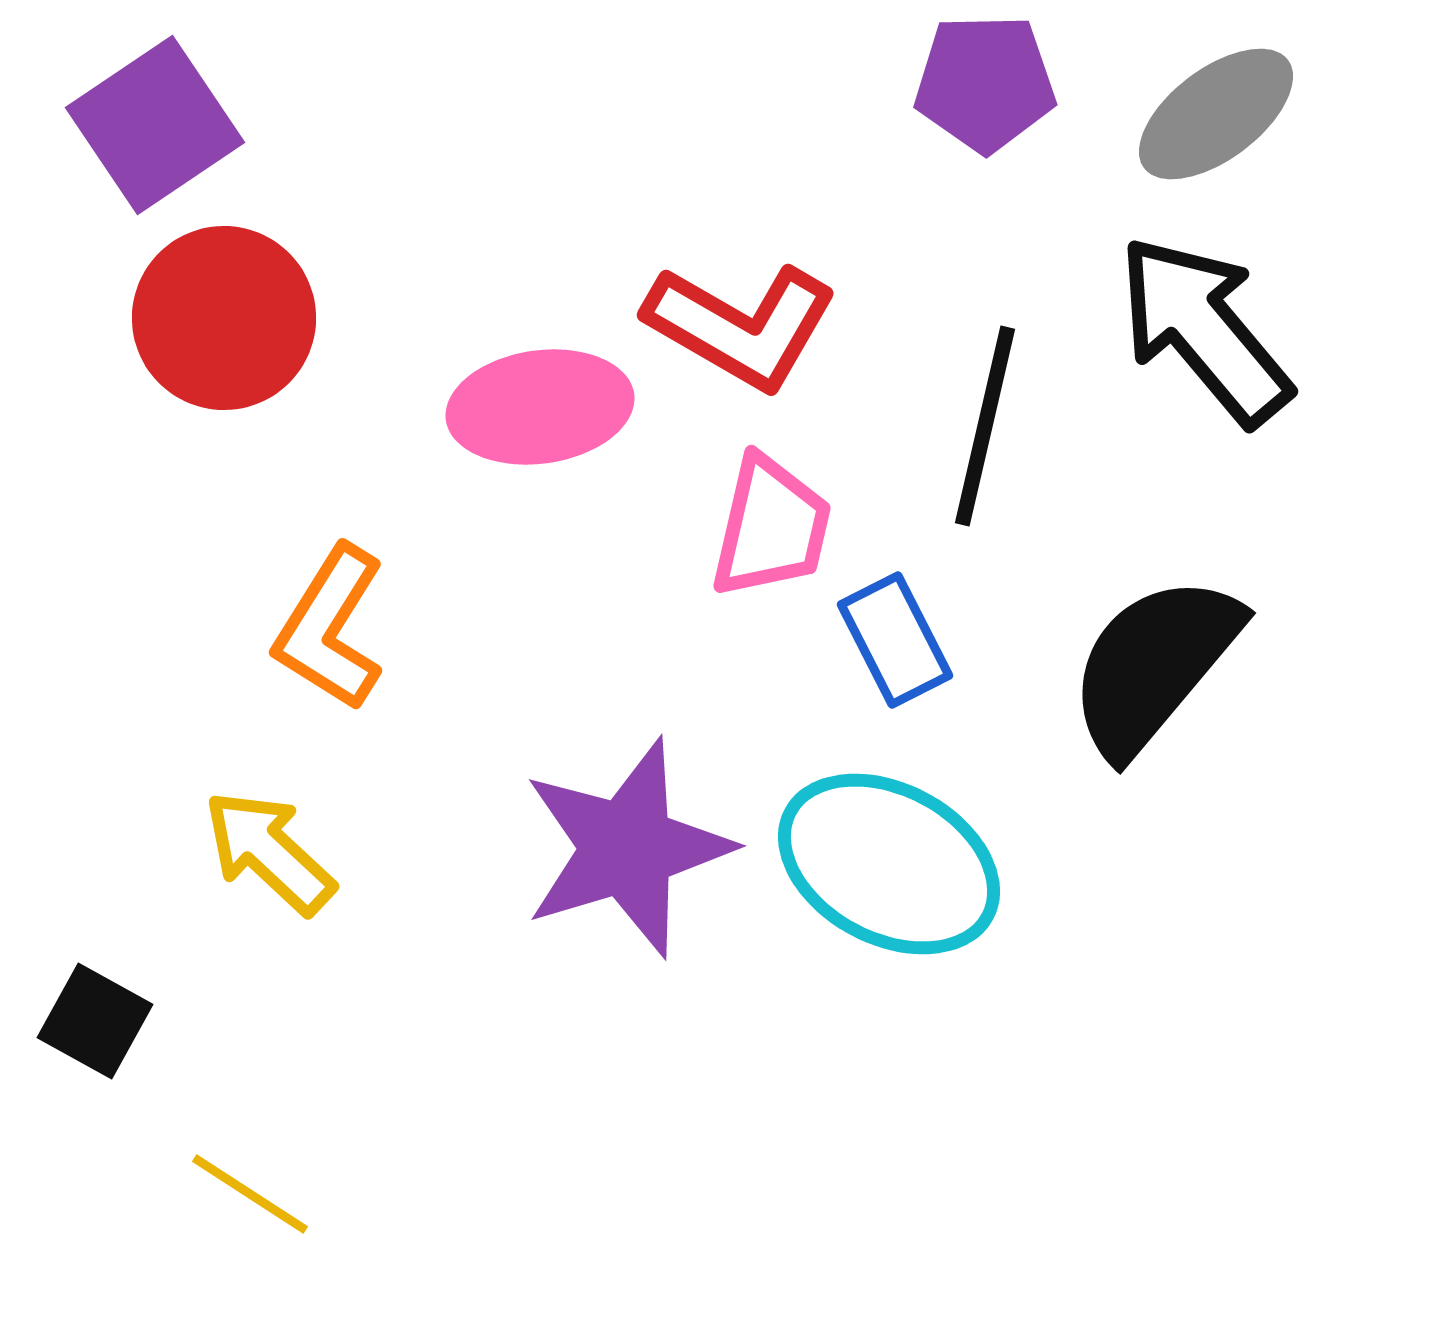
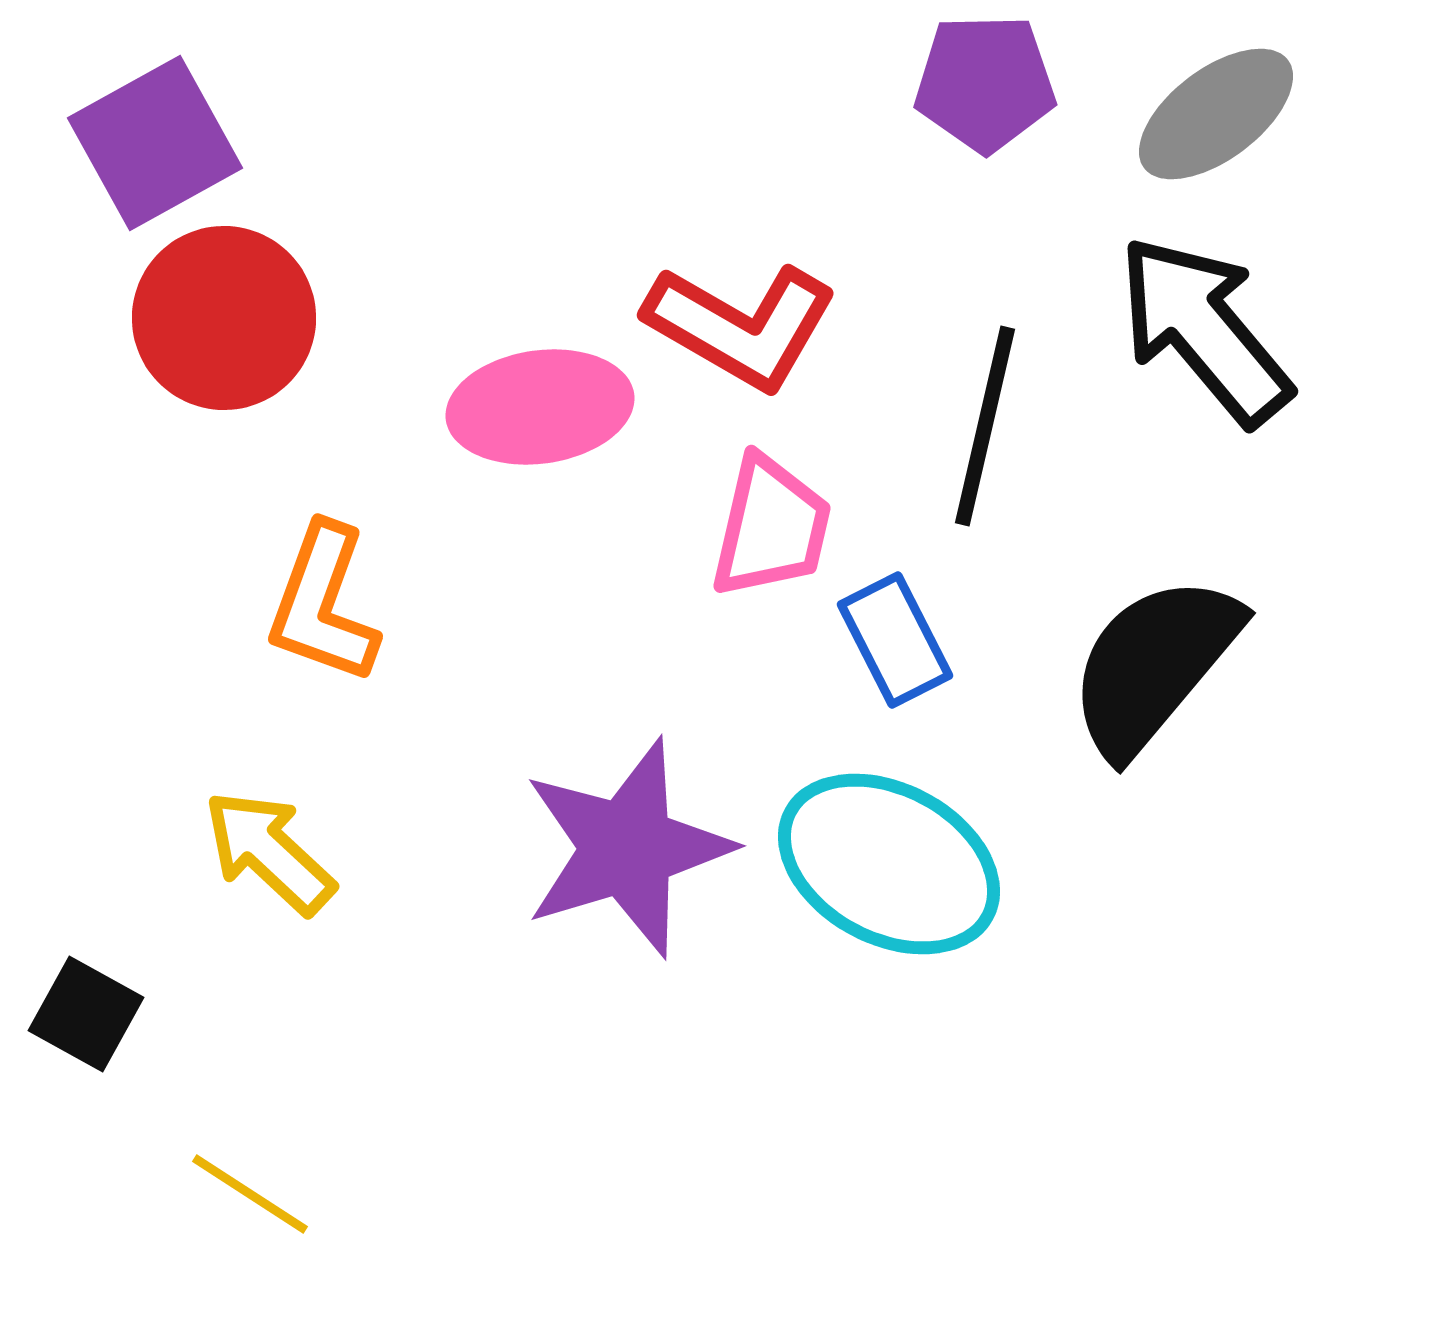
purple square: moved 18 px down; rotated 5 degrees clockwise
orange L-shape: moved 7 px left, 24 px up; rotated 12 degrees counterclockwise
black square: moved 9 px left, 7 px up
